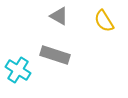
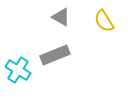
gray triangle: moved 2 px right, 1 px down
gray rectangle: rotated 40 degrees counterclockwise
